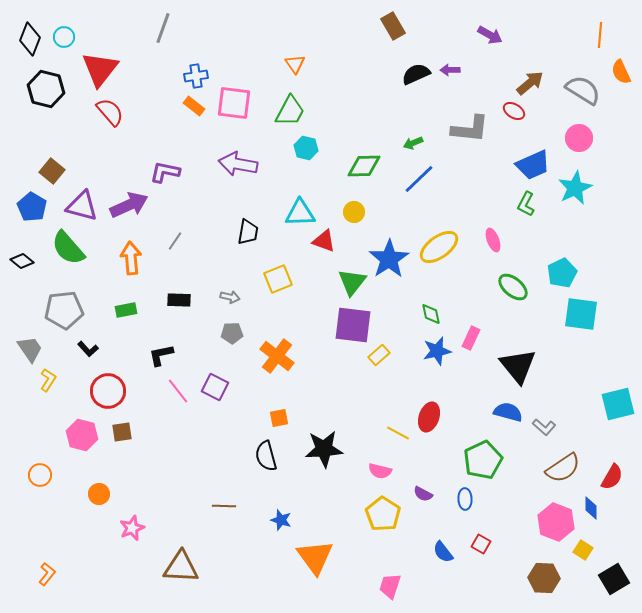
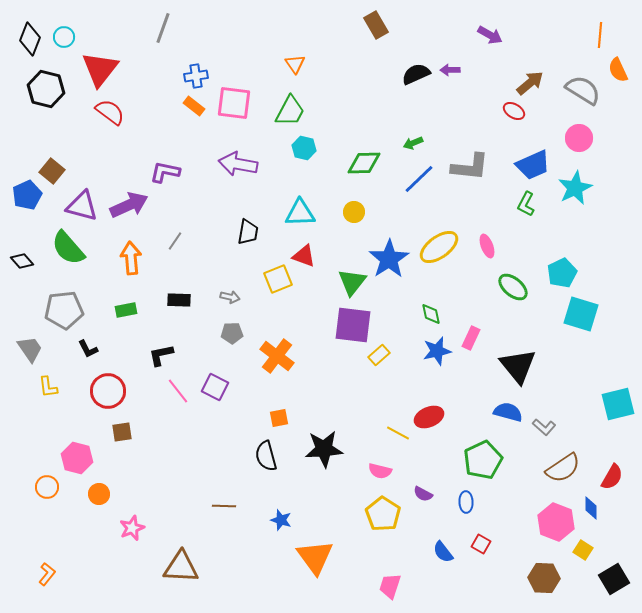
brown rectangle at (393, 26): moved 17 px left, 1 px up
orange semicircle at (621, 72): moved 3 px left, 2 px up
red semicircle at (110, 112): rotated 12 degrees counterclockwise
gray L-shape at (470, 129): moved 38 px down
cyan hexagon at (306, 148): moved 2 px left
green diamond at (364, 166): moved 3 px up
blue pentagon at (32, 207): moved 5 px left, 12 px up; rotated 16 degrees clockwise
pink ellipse at (493, 240): moved 6 px left, 6 px down
red triangle at (324, 241): moved 20 px left, 15 px down
black diamond at (22, 261): rotated 10 degrees clockwise
cyan square at (581, 314): rotated 9 degrees clockwise
black L-shape at (88, 349): rotated 15 degrees clockwise
yellow L-shape at (48, 380): moved 7 px down; rotated 140 degrees clockwise
red ellipse at (429, 417): rotated 48 degrees clockwise
pink hexagon at (82, 435): moved 5 px left, 23 px down
orange circle at (40, 475): moved 7 px right, 12 px down
blue ellipse at (465, 499): moved 1 px right, 3 px down
